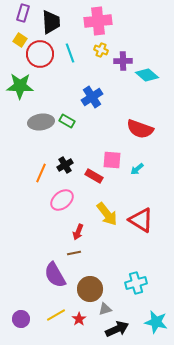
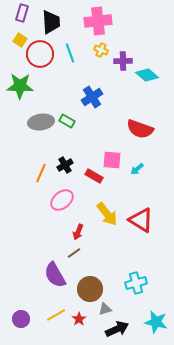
purple rectangle: moved 1 px left
brown line: rotated 24 degrees counterclockwise
